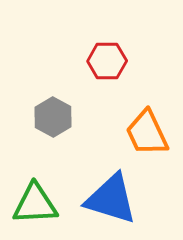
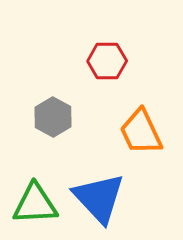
orange trapezoid: moved 6 px left, 1 px up
blue triangle: moved 12 px left, 1 px up; rotated 30 degrees clockwise
